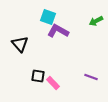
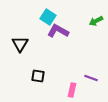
cyan square: rotated 14 degrees clockwise
black triangle: rotated 12 degrees clockwise
purple line: moved 1 px down
pink rectangle: moved 19 px right, 7 px down; rotated 56 degrees clockwise
